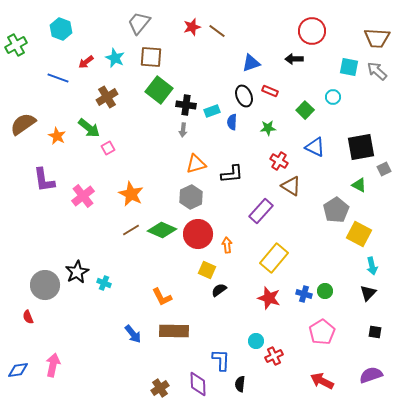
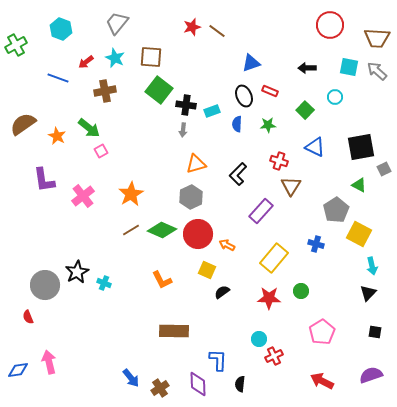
gray trapezoid at (139, 23): moved 22 px left
red circle at (312, 31): moved 18 px right, 6 px up
black arrow at (294, 59): moved 13 px right, 9 px down
brown cross at (107, 97): moved 2 px left, 6 px up; rotated 20 degrees clockwise
cyan circle at (333, 97): moved 2 px right
blue semicircle at (232, 122): moved 5 px right, 2 px down
green star at (268, 128): moved 3 px up
pink square at (108, 148): moved 7 px left, 3 px down
red cross at (279, 161): rotated 12 degrees counterclockwise
black L-shape at (232, 174): moved 6 px right; rotated 140 degrees clockwise
brown triangle at (291, 186): rotated 30 degrees clockwise
orange star at (131, 194): rotated 15 degrees clockwise
orange arrow at (227, 245): rotated 56 degrees counterclockwise
black semicircle at (219, 290): moved 3 px right, 2 px down
green circle at (325, 291): moved 24 px left
blue cross at (304, 294): moved 12 px right, 50 px up
orange L-shape at (162, 297): moved 17 px up
red star at (269, 298): rotated 15 degrees counterclockwise
blue arrow at (133, 334): moved 2 px left, 44 px down
cyan circle at (256, 341): moved 3 px right, 2 px up
blue L-shape at (221, 360): moved 3 px left
pink arrow at (53, 365): moved 4 px left, 3 px up; rotated 25 degrees counterclockwise
